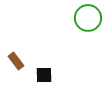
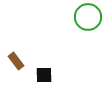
green circle: moved 1 px up
